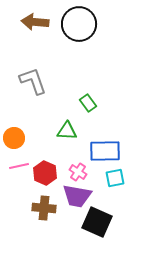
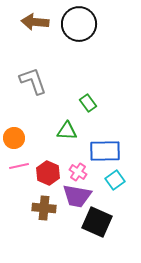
red hexagon: moved 3 px right
cyan square: moved 2 px down; rotated 24 degrees counterclockwise
